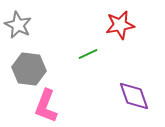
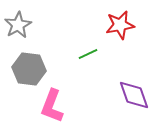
gray star: rotated 16 degrees clockwise
purple diamond: moved 1 px up
pink L-shape: moved 6 px right
